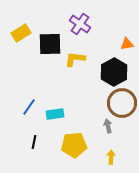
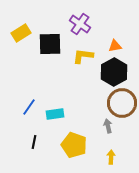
orange triangle: moved 12 px left, 2 px down
yellow L-shape: moved 8 px right, 3 px up
yellow pentagon: rotated 25 degrees clockwise
